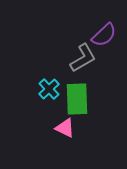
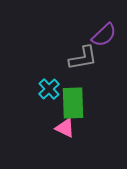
gray L-shape: rotated 20 degrees clockwise
green rectangle: moved 4 px left, 4 px down
